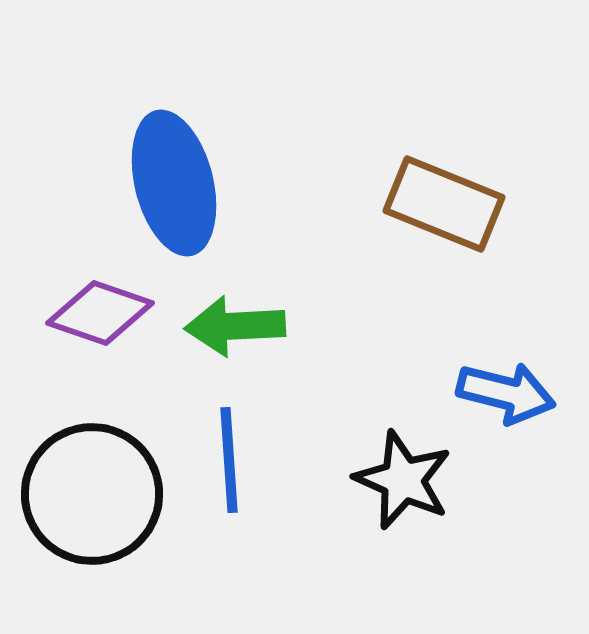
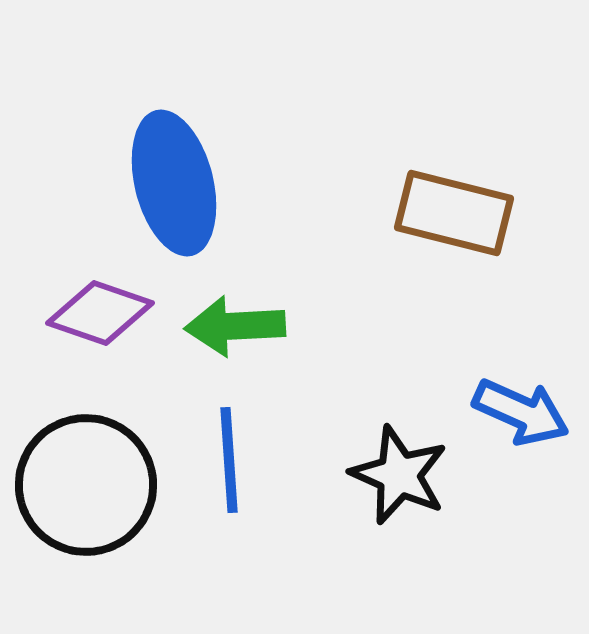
brown rectangle: moved 10 px right, 9 px down; rotated 8 degrees counterclockwise
blue arrow: moved 15 px right, 19 px down; rotated 10 degrees clockwise
black star: moved 4 px left, 5 px up
black circle: moved 6 px left, 9 px up
